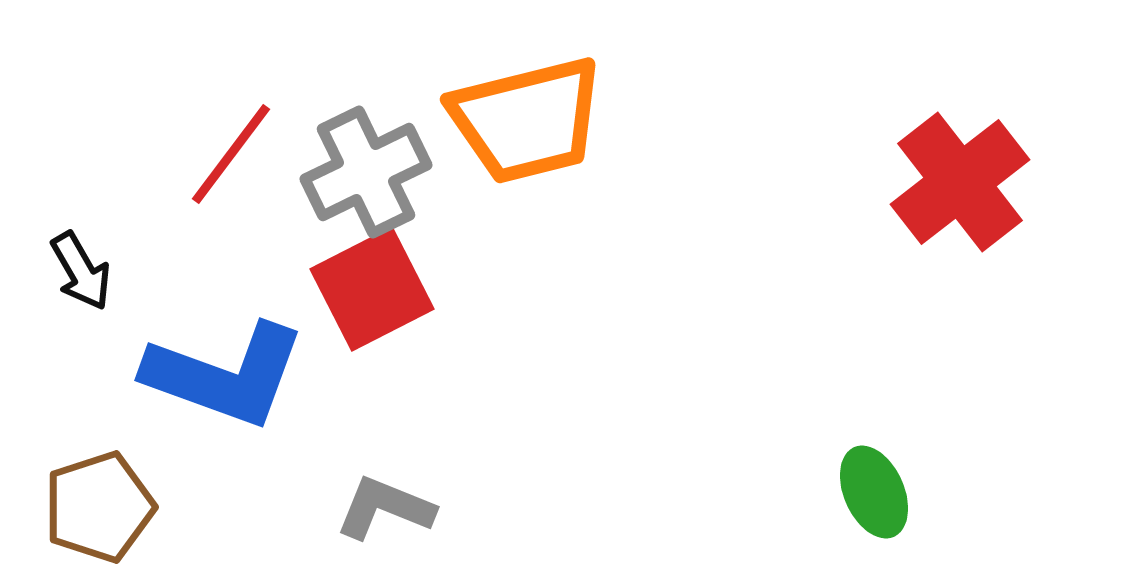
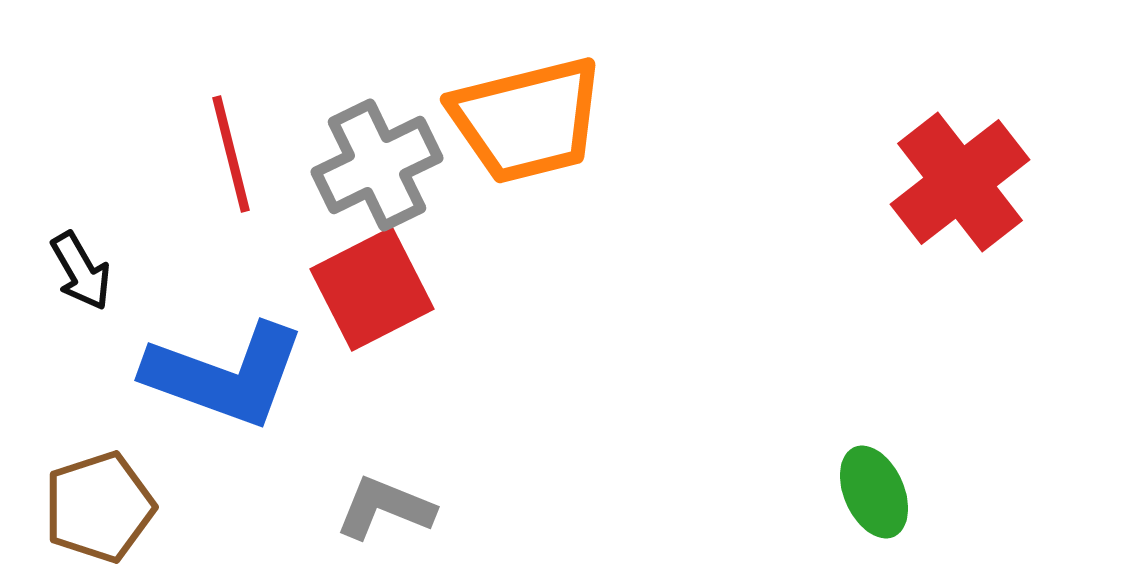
red line: rotated 51 degrees counterclockwise
gray cross: moved 11 px right, 7 px up
